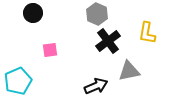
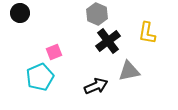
black circle: moved 13 px left
pink square: moved 4 px right, 2 px down; rotated 14 degrees counterclockwise
cyan pentagon: moved 22 px right, 4 px up
